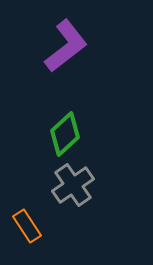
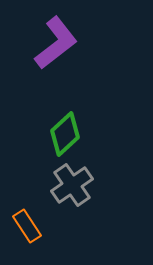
purple L-shape: moved 10 px left, 3 px up
gray cross: moved 1 px left
